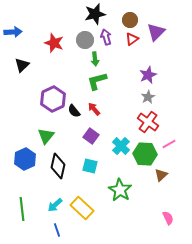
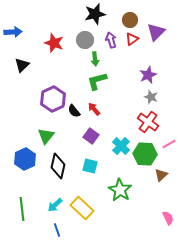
purple arrow: moved 5 px right, 3 px down
gray star: moved 3 px right; rotated 24 degrees counterclockwise
